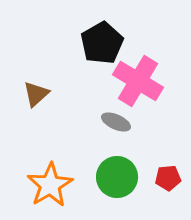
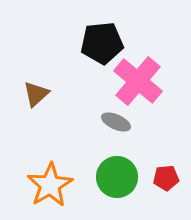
black pentagon: rotated 24 degrees clockwise
pink cross: rotated 9 degrees clockwise
red pentagon: moved 2 px left
